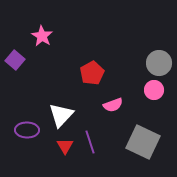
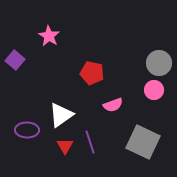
pink star: moved 7 px right
red pentagon: rotated 30 degrees counterclockwise
white triangle: rotated 12 degrees clockwise
